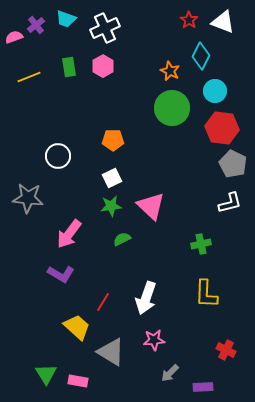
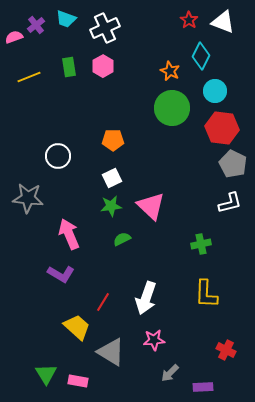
pink arrow: rotated 120 degrees clockwise
